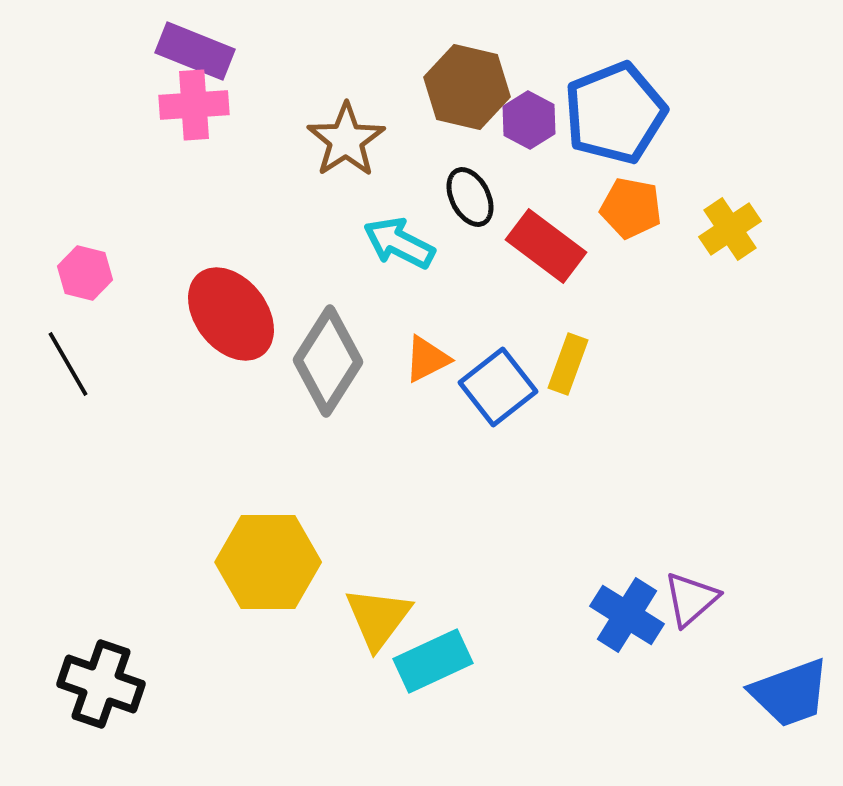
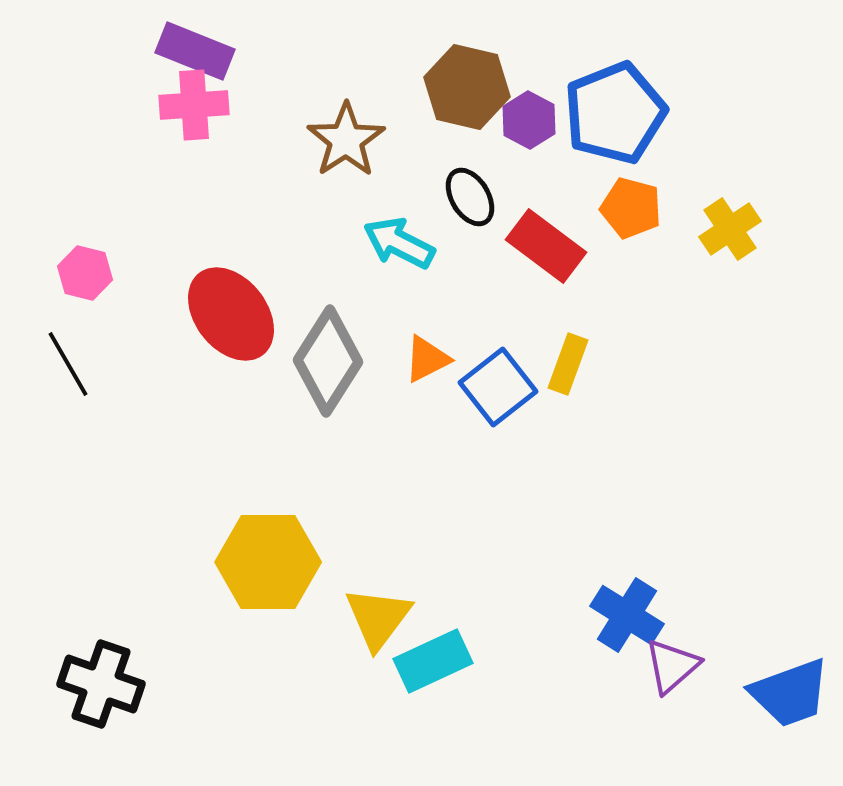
black ellipse: rotated 4 degrees counterclockwise
orange pentagon: rotated 4 degrees clockwise
purple triangle: moved 19 px left, 67 px down
